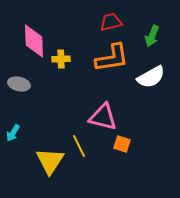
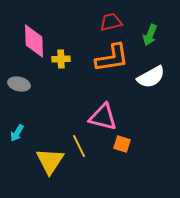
green arrow: moved 2 px left, 1 px up
cyan arrow: moved 4 px right
